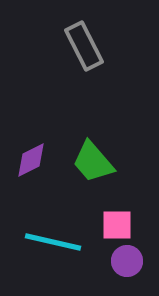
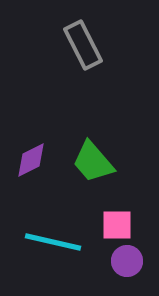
gray rectangle: moved 1 px left, 1 px up
